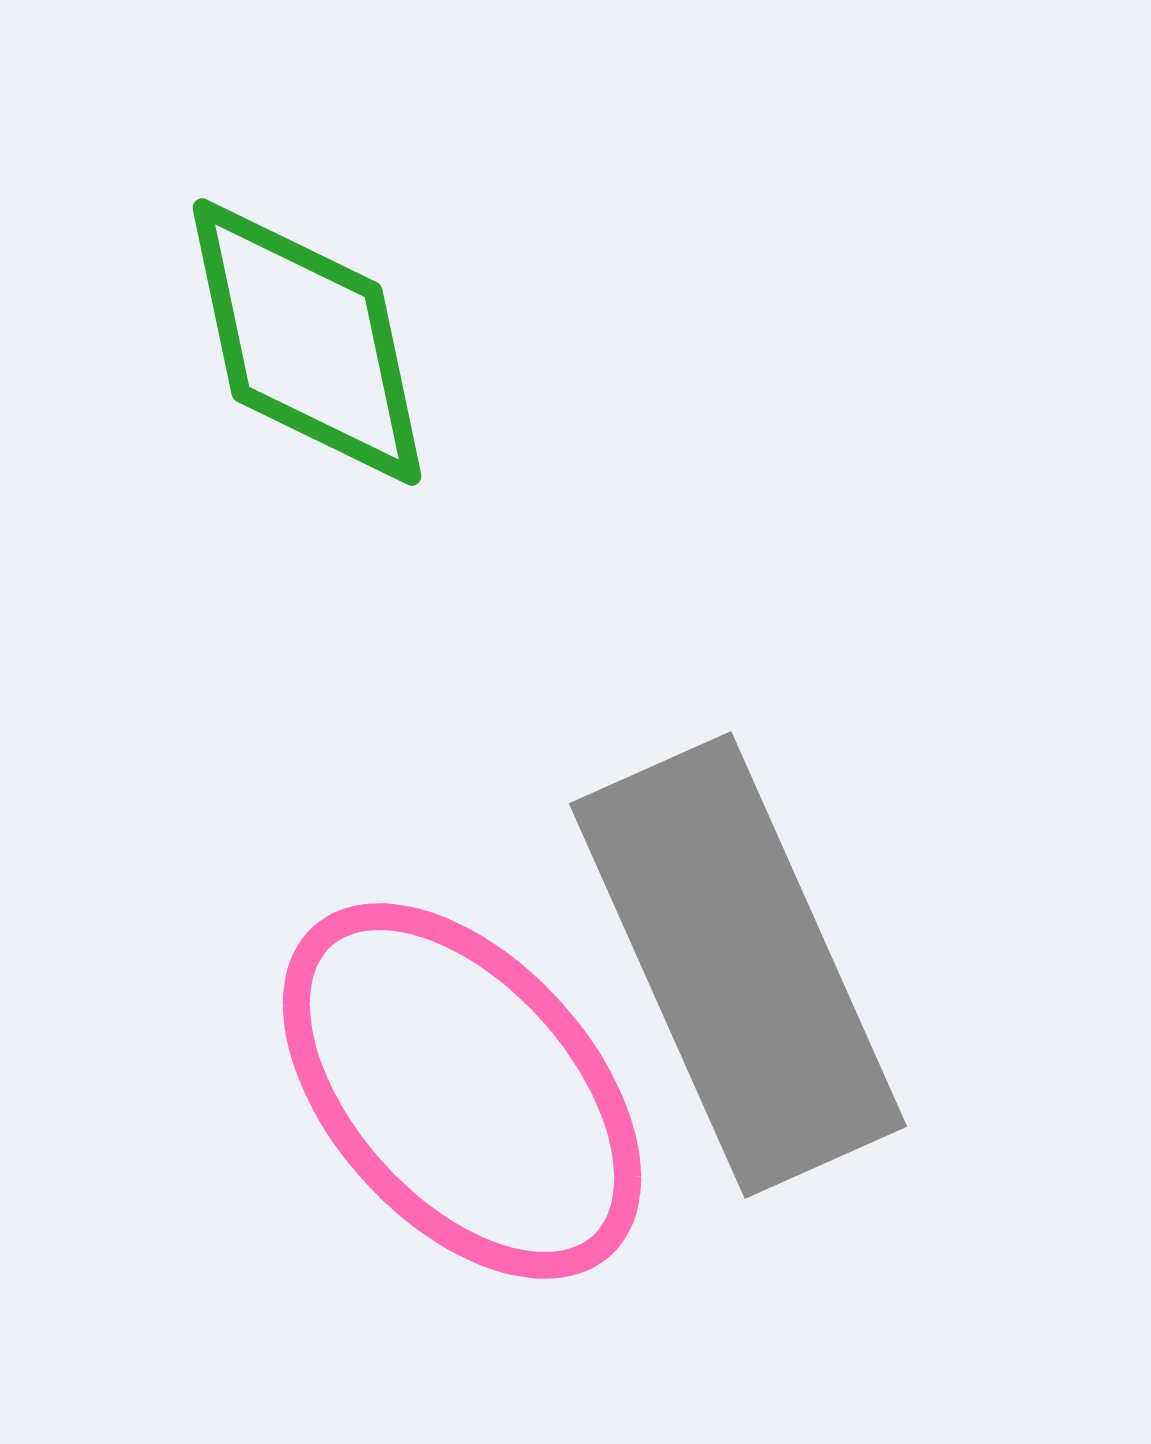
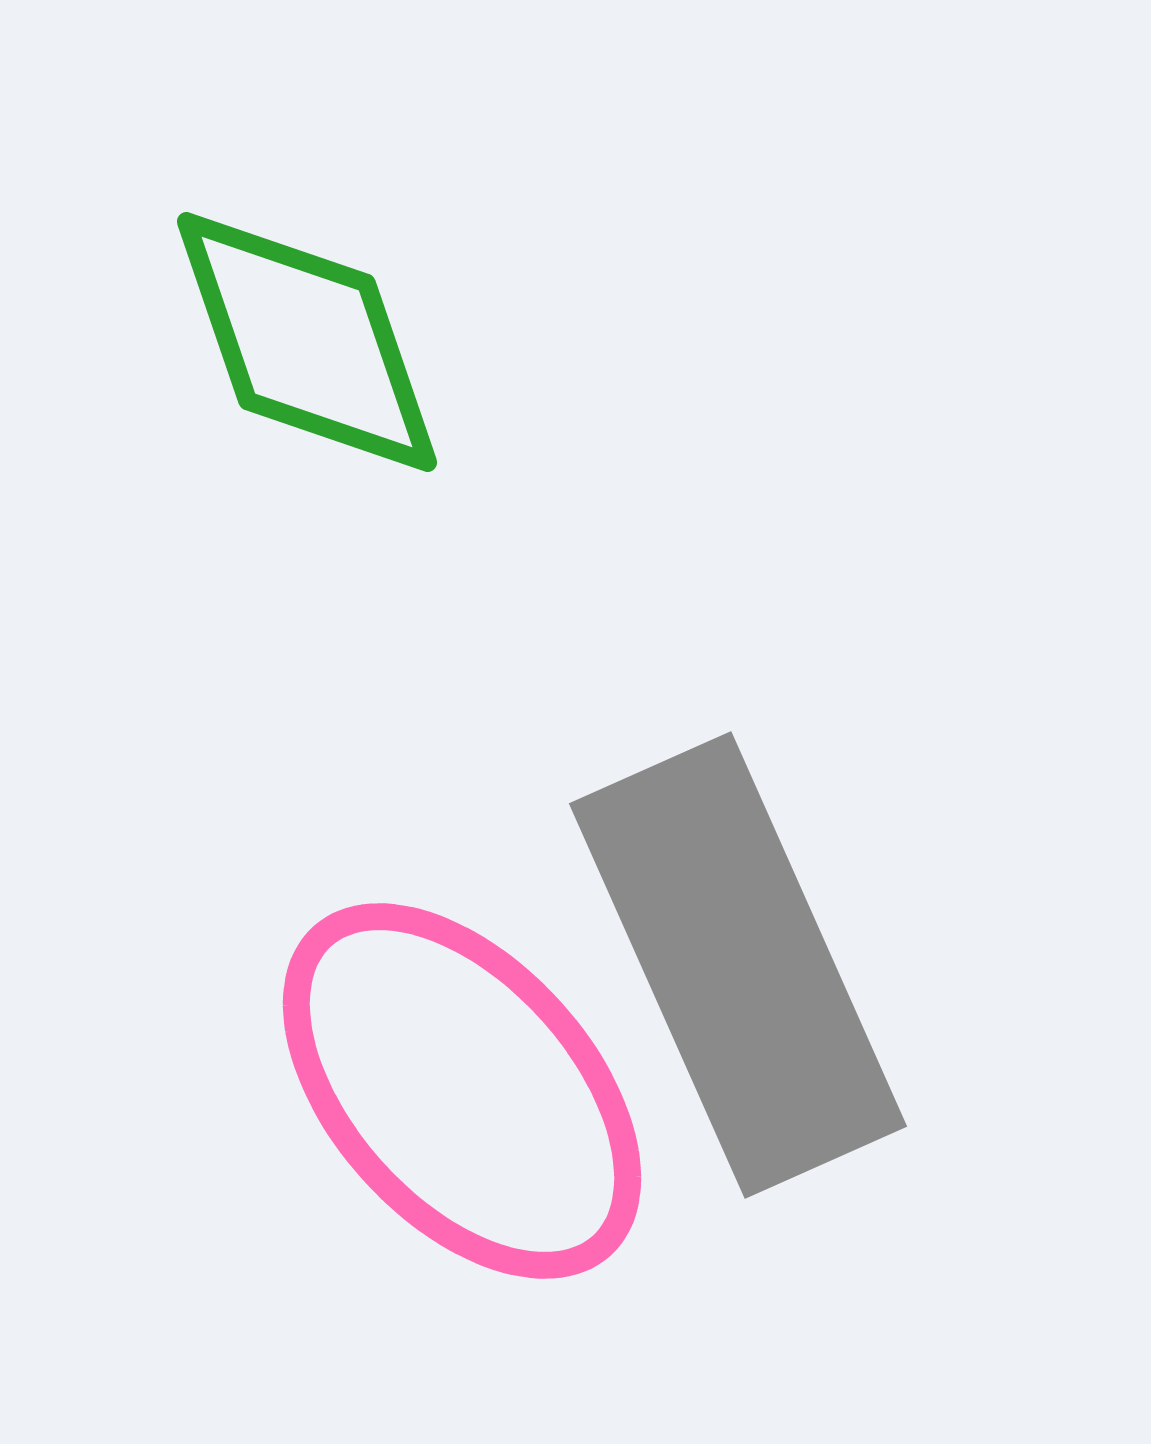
green diamond: rotated 7 degrees counterclockwise
